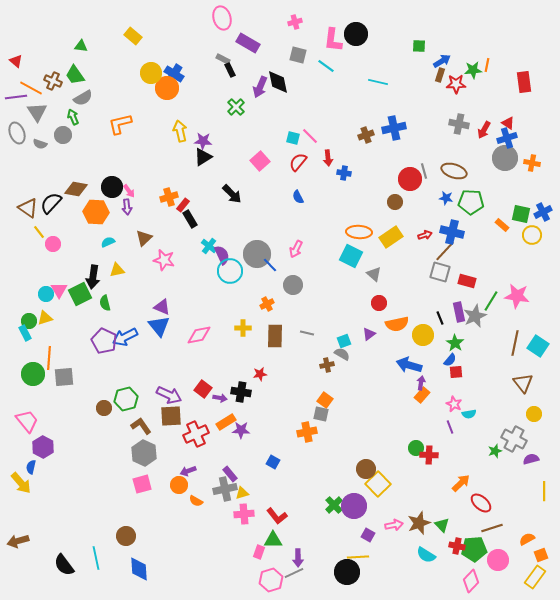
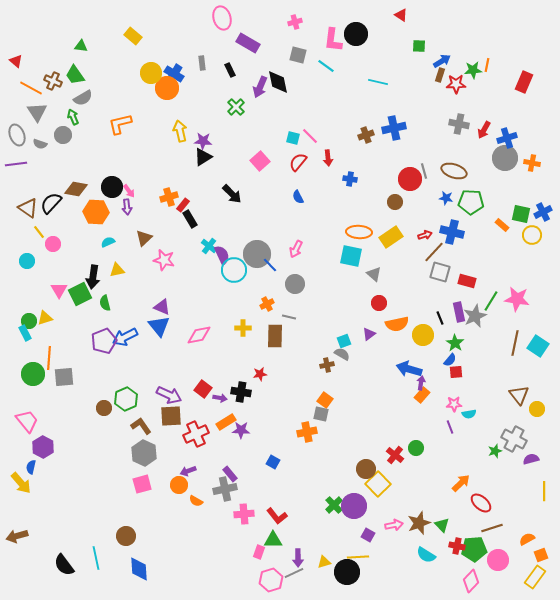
gray rectangle at (223, 59): moved 21 px left, 4 px down; rotated 56 degrees clockwise
red rectangle at (524, 82): rotated 30 degrees clockwise
purple line at (16, 97): moved 67 px down
red triangle at (508, 123): moved 107 px left, 108 px up
gray ellipse at (17, 133): moved 2 px down
blue cross at (344, 173): moved 6 px right, 6 px down
brown line at (445, 251): moved 11 px left, 1 px down
cyan square at (351, 256): rotated 15 degrees counterclockwise
cyan circle at (230, 271): moved 4 px right, 1 px up
gray circle at (293, 285): moved 2 px right, 1 px up
cyan circle at (46, 294): moved 19 px left, 33 px up
pink star at (517, 296): moved 3 px down
gray line at (307, 333): moved 18 px left, 16 px up
purple pentagon at (104, 341): rotated 25 degrees clockwise
blue arrow at (409, 365): moved 4 px down
brown triangle at (523, 383): moved 4 px left, 12 px down
green hexagon at (126, 399): rotated 10 degrees counterclockwise
pink star at (454, 404): rotated 28 degrees counterclockwise
yellow circle at (534, 414): moved 3 px right, 5 px up
red cross at (429, 455): moved 34 px left; rotated 36 degrees clockwise
yellow triangle at (242, 493): moved 82 px right, 69 px down
brown arrow at (18, 541): moved 1 px left, 5 px up
